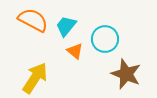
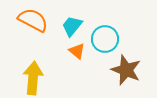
cyan trapezoid: moved 6 px right
orange triangle: moved 2 px right
brown star: moved 4 px up
yellow arrow: moved 2 px left; rotated 28 degrees counterclockwise
